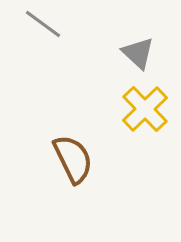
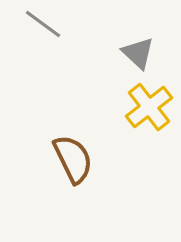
yellow cross: moved 4 px right, 2 px up; rotated 6 degrees clockwise
